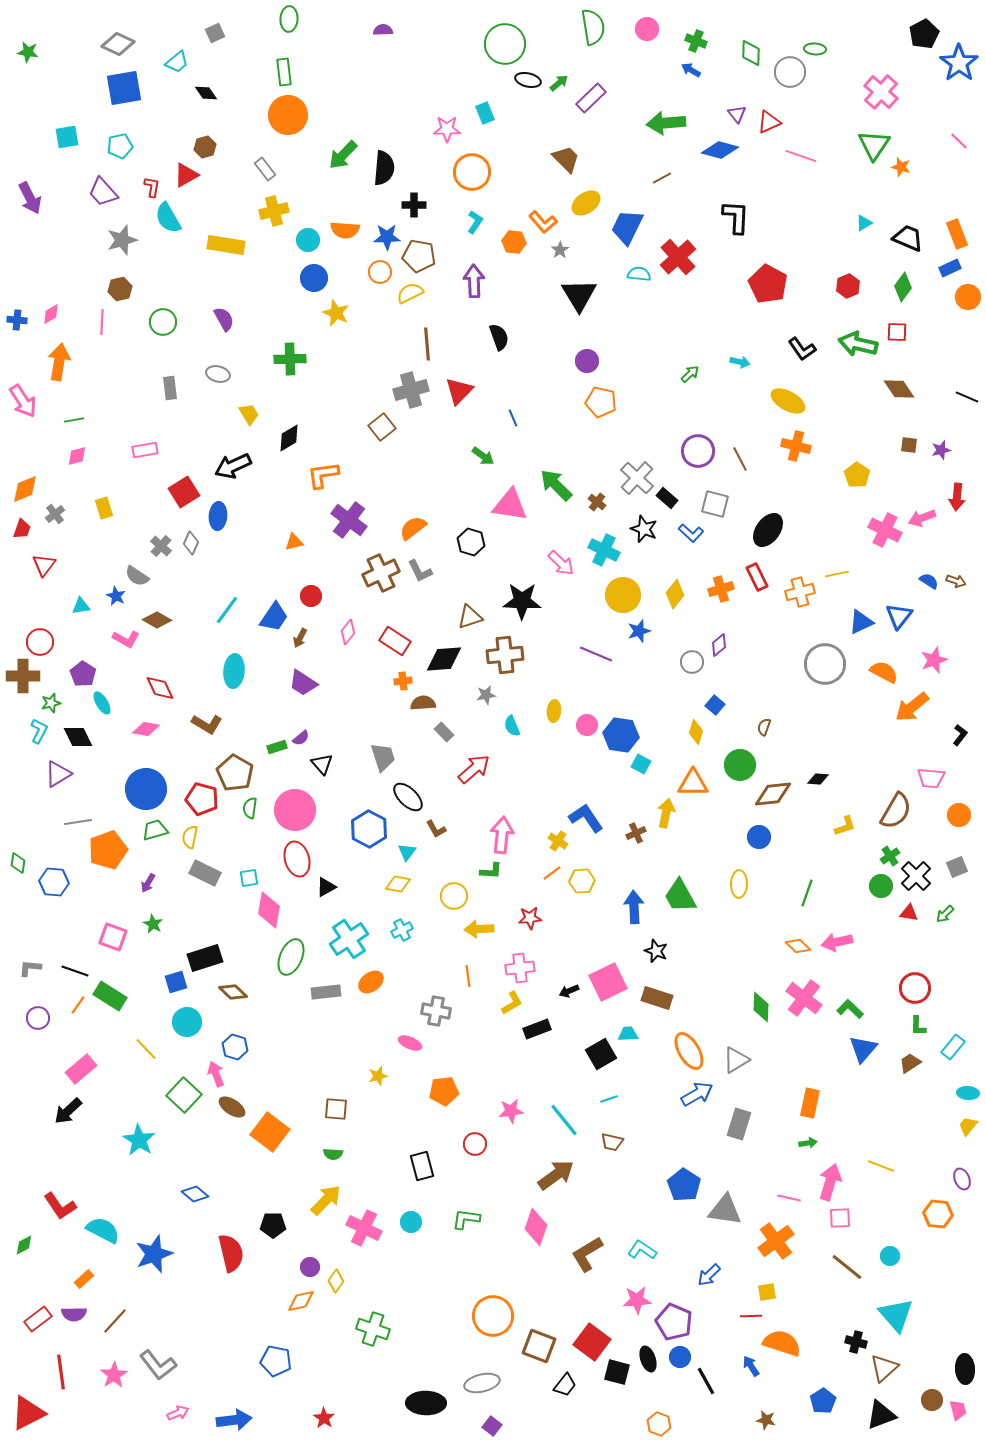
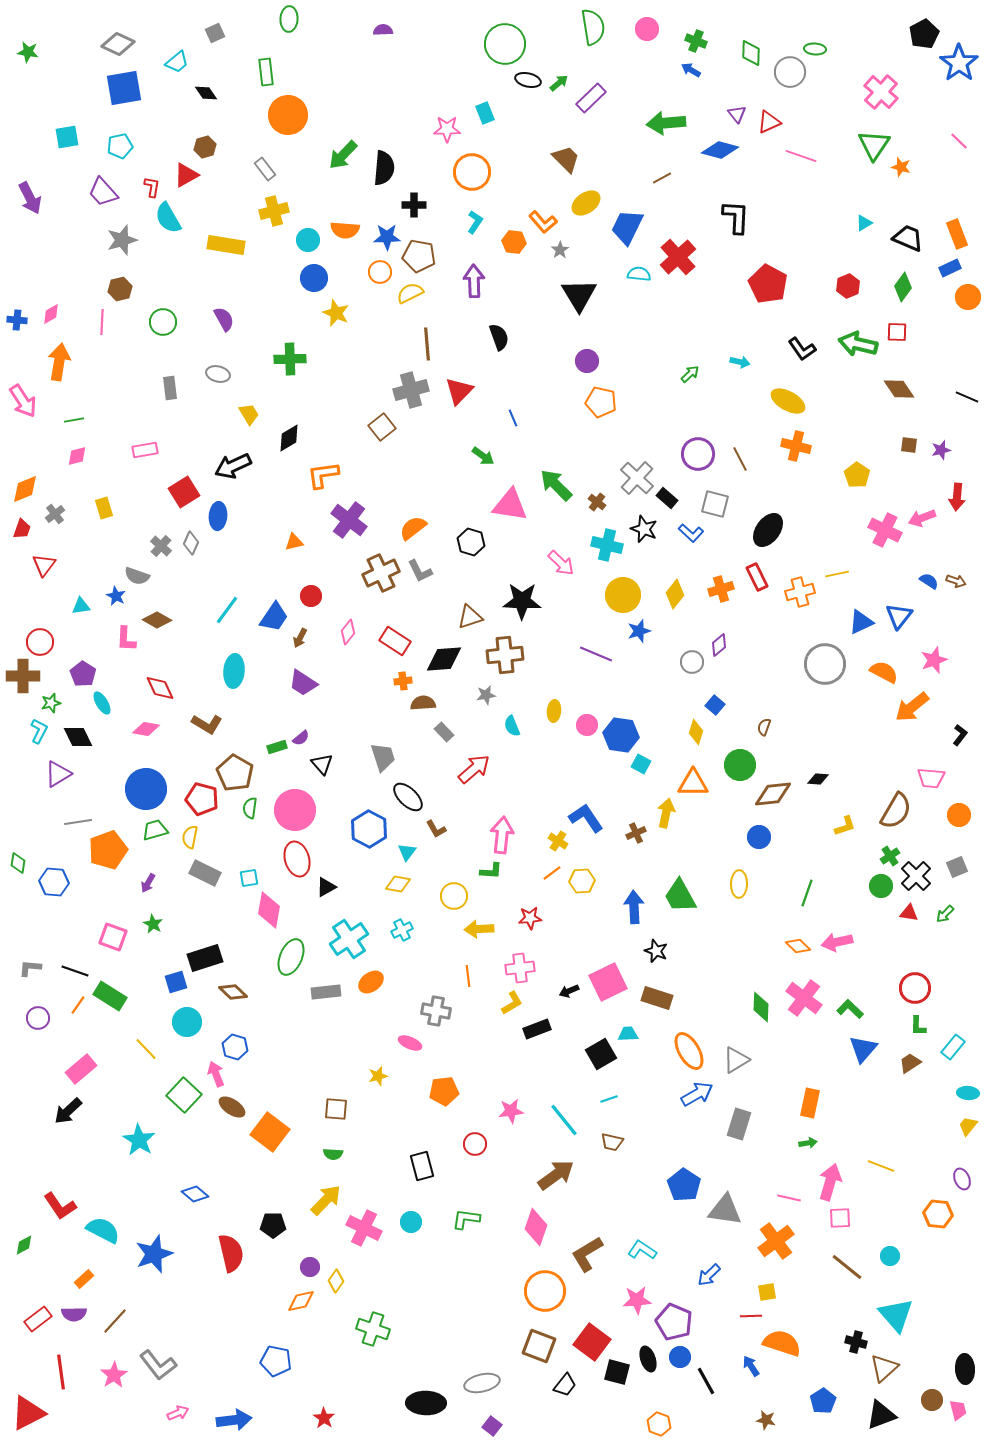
green rectangle at (284, 72): moved 18 px left
purple circle at (698, 451): moved 3 px down
cyan cross at (604, 550): moved 3 px right, 5 px up; rotated 12 degrees counterclockwise
gray semicircle at (137, 576): rotated 15 degrees counterclockwise
pink L-shape at (126, 639): rotated 64 degrees clockwise
orange circle at (493, 1316): moved 52 px right, 25 px up
